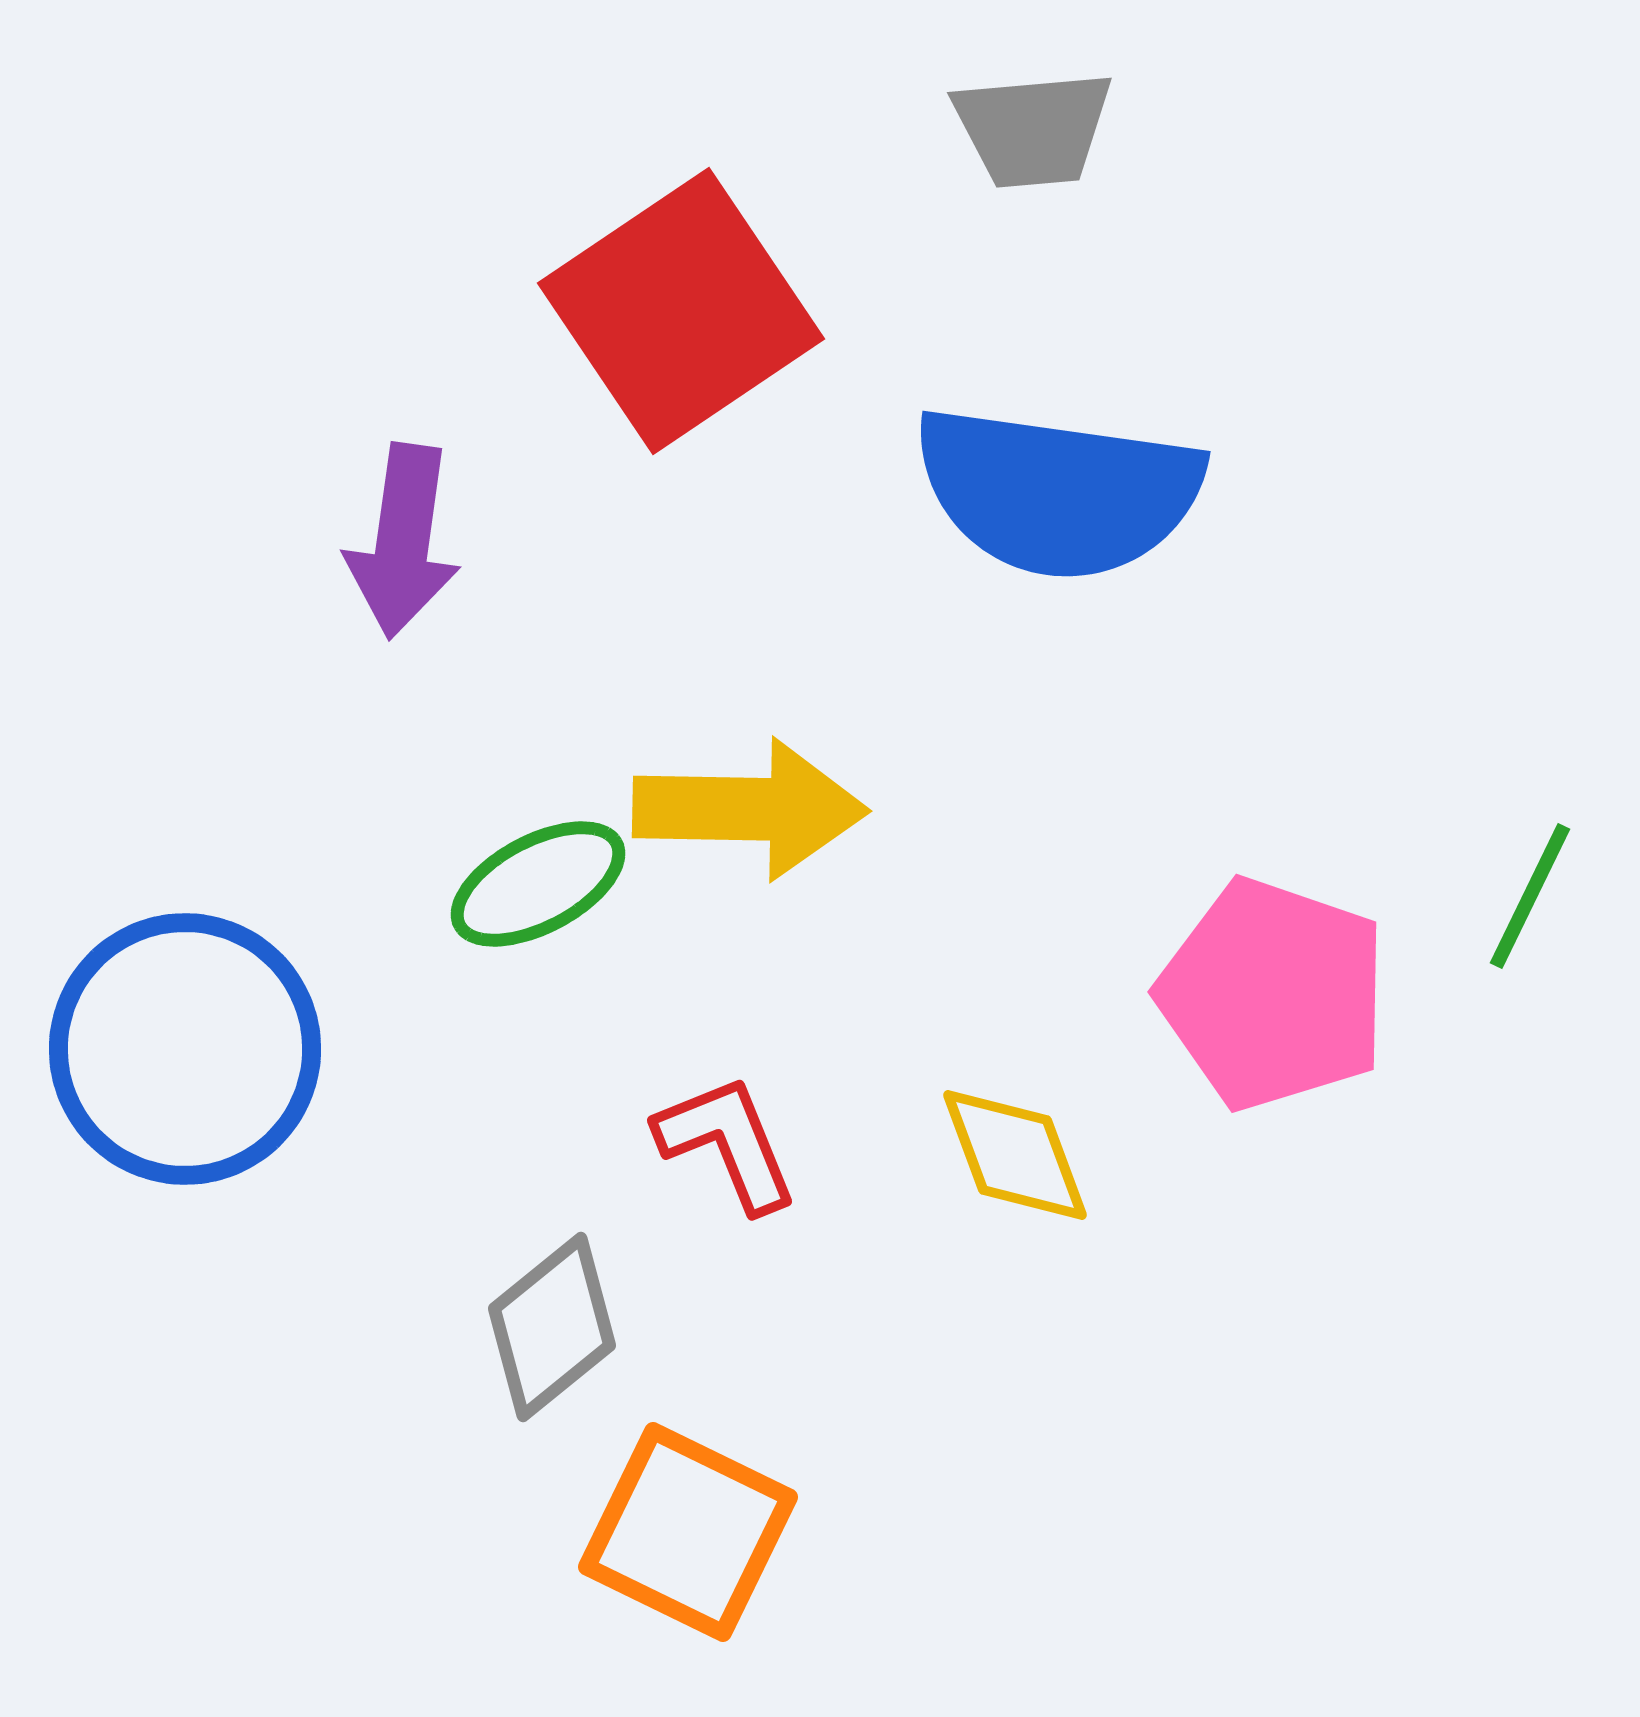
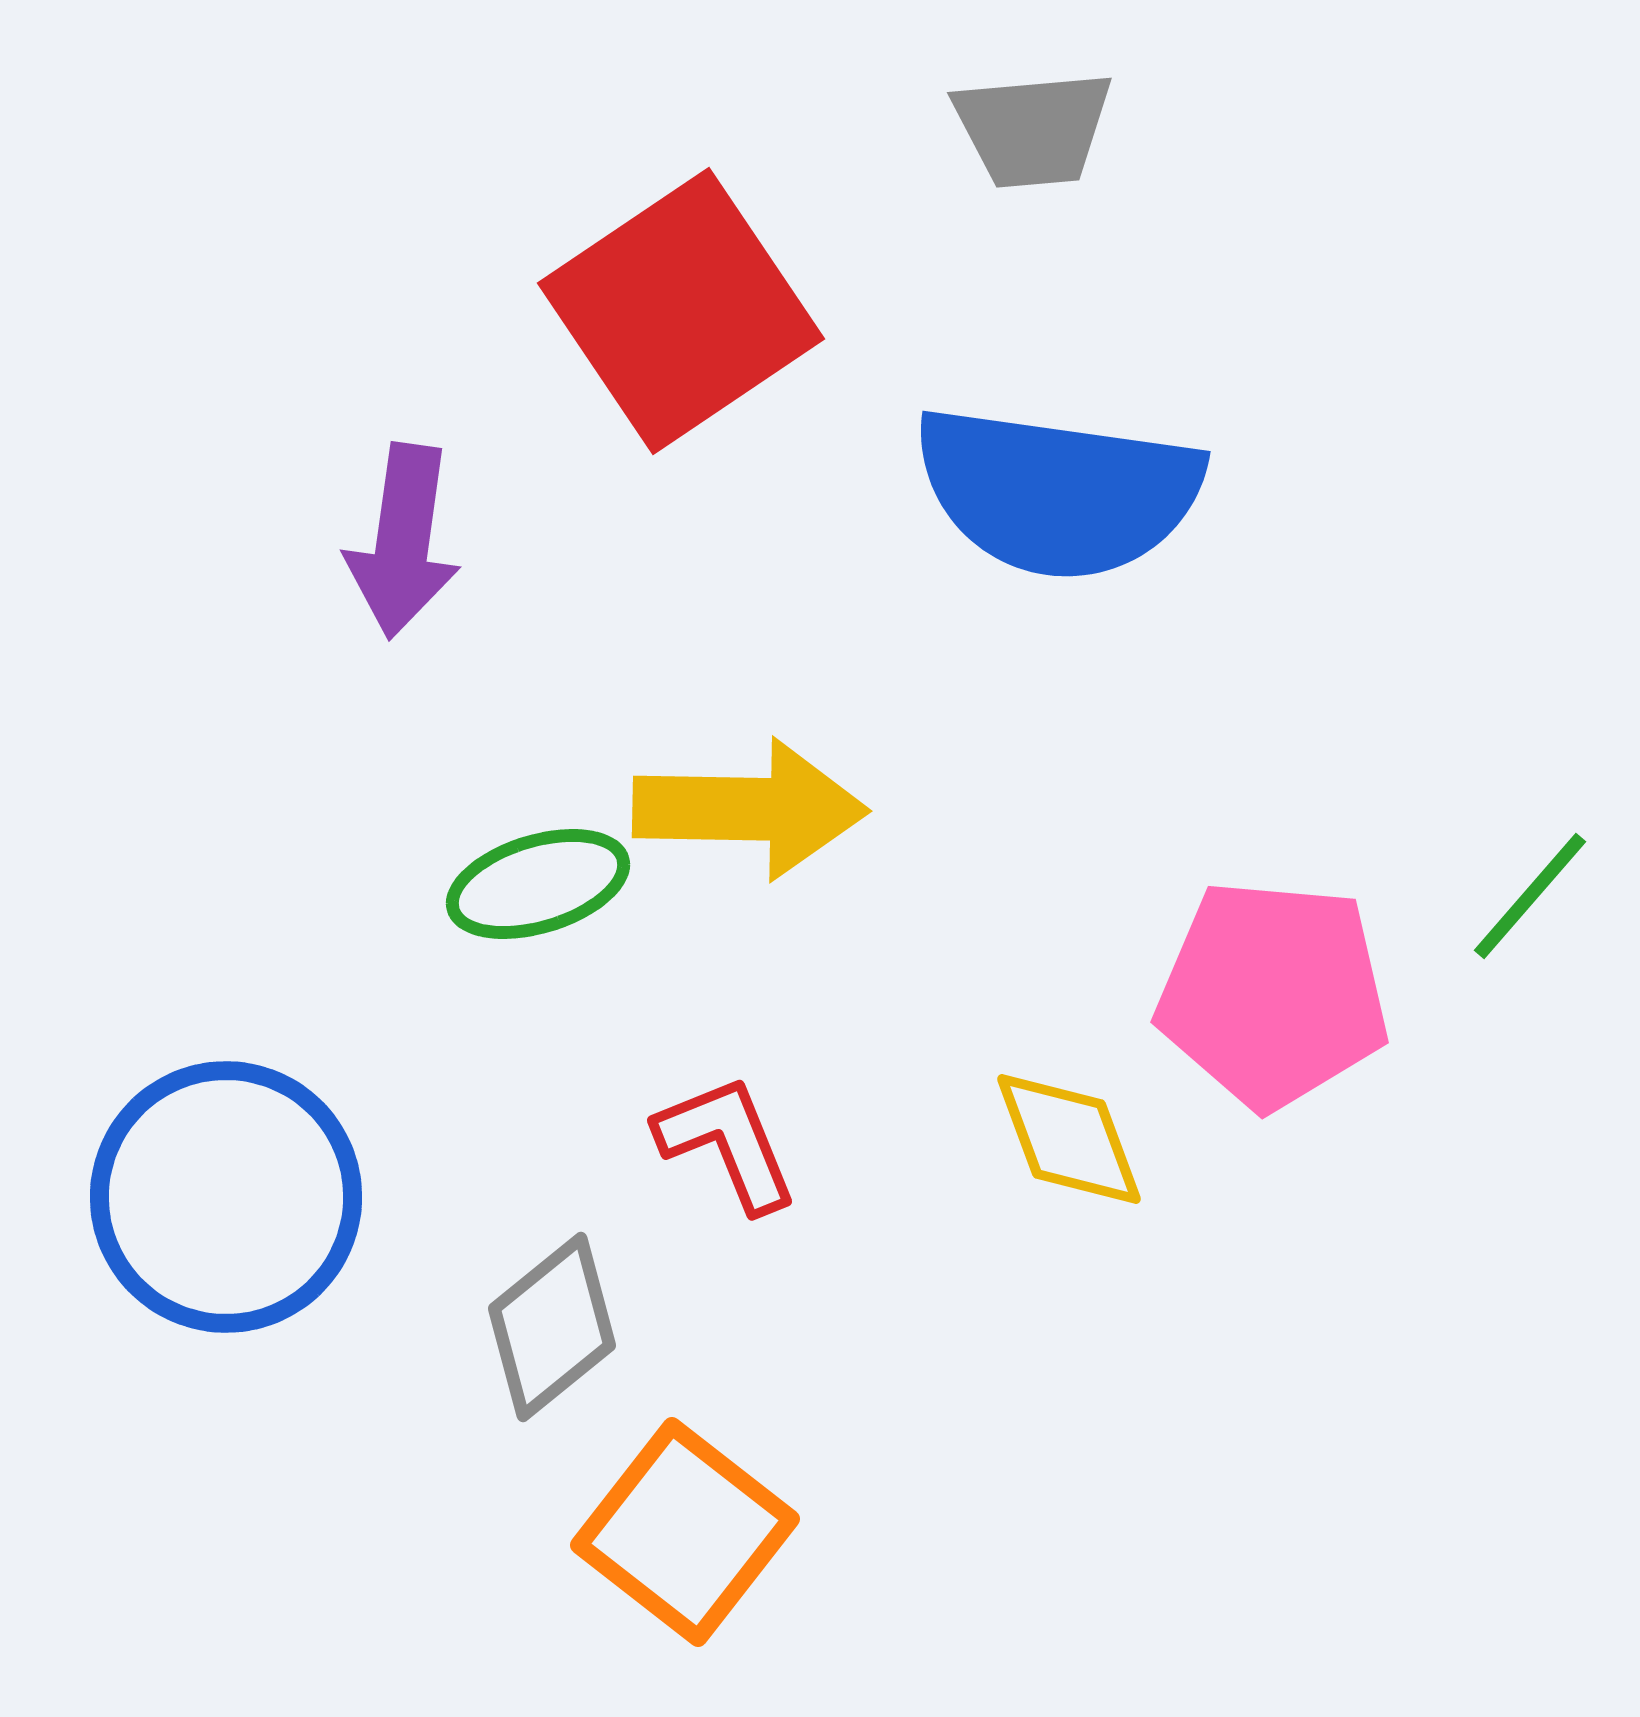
green ellipse: rotated 11 degrees clockwise
green line: rotated 15 degrees clockwise
pink pentagon: rotated 14 degrees counterclockwise
blue circle: moved 41 px right, 148 px down
yellow diamond: moved 54 px right, 16 px up
orange square: moved 3 px left; rotated 12 degrees clockwise
